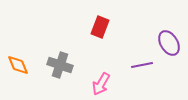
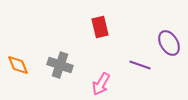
red rectangle: rotated 35 degrees counterclockwise
purple line: moved 2 px left; rotated 30 degrees clockwise
